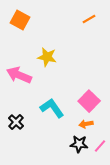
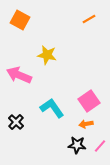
yellow star: moved 2 px up
pink square: rotated 10 degrees clockwise
black star: moved 2 px left, 1 px down
